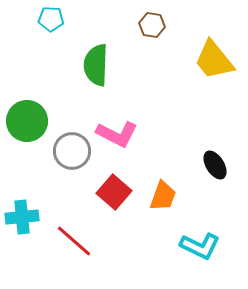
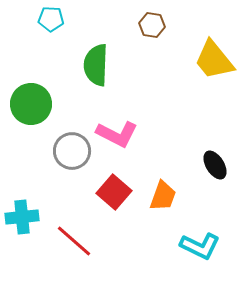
green circle: moved 4 px right, 17 px up
